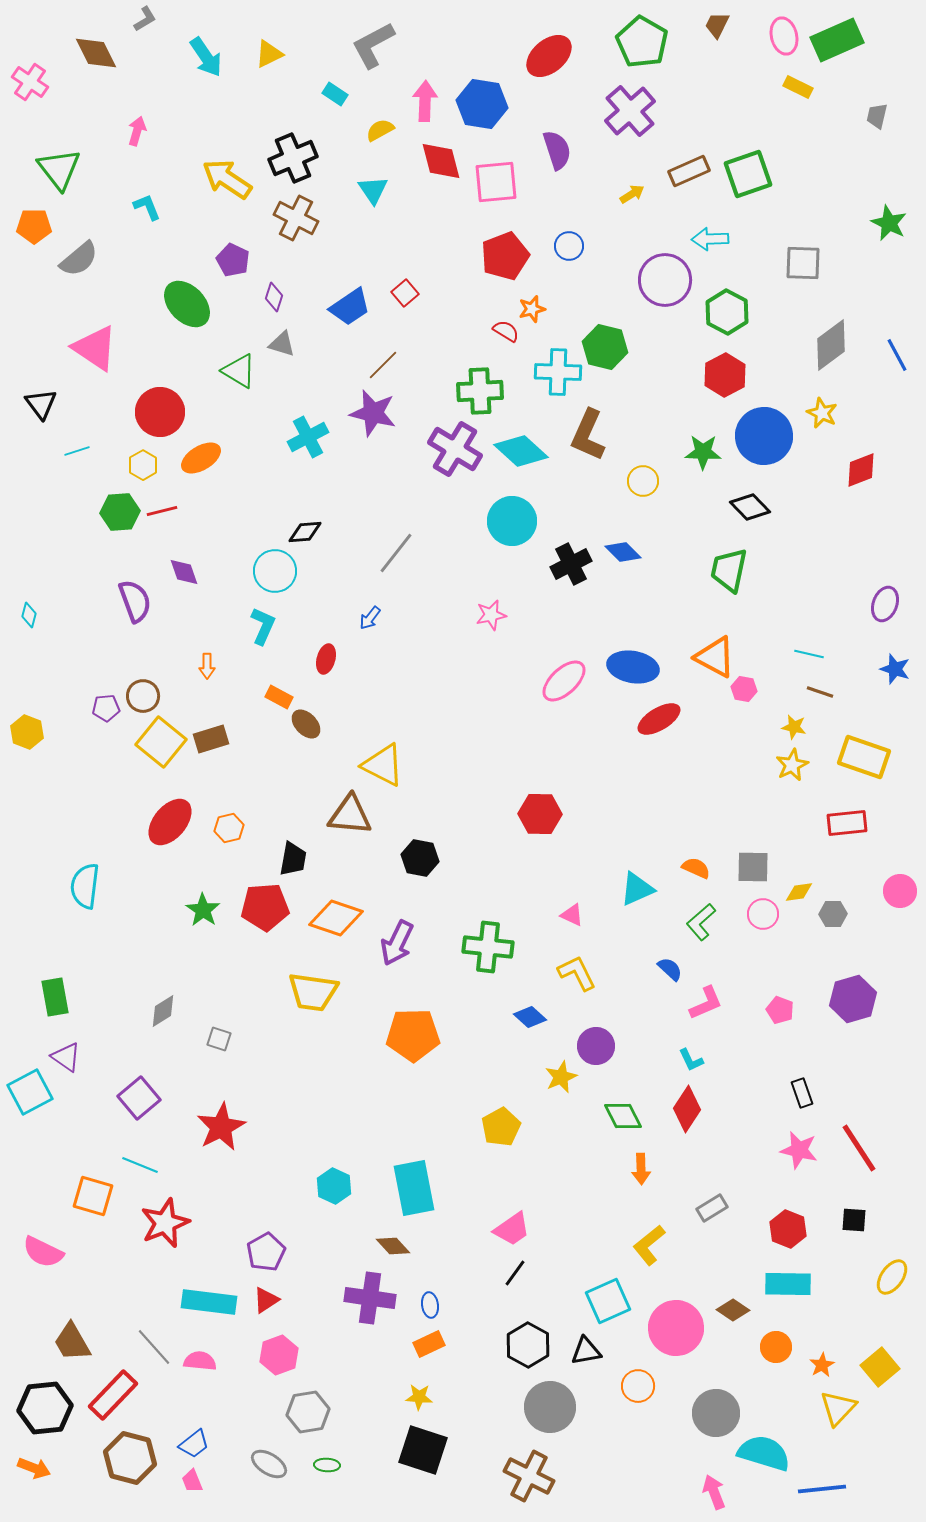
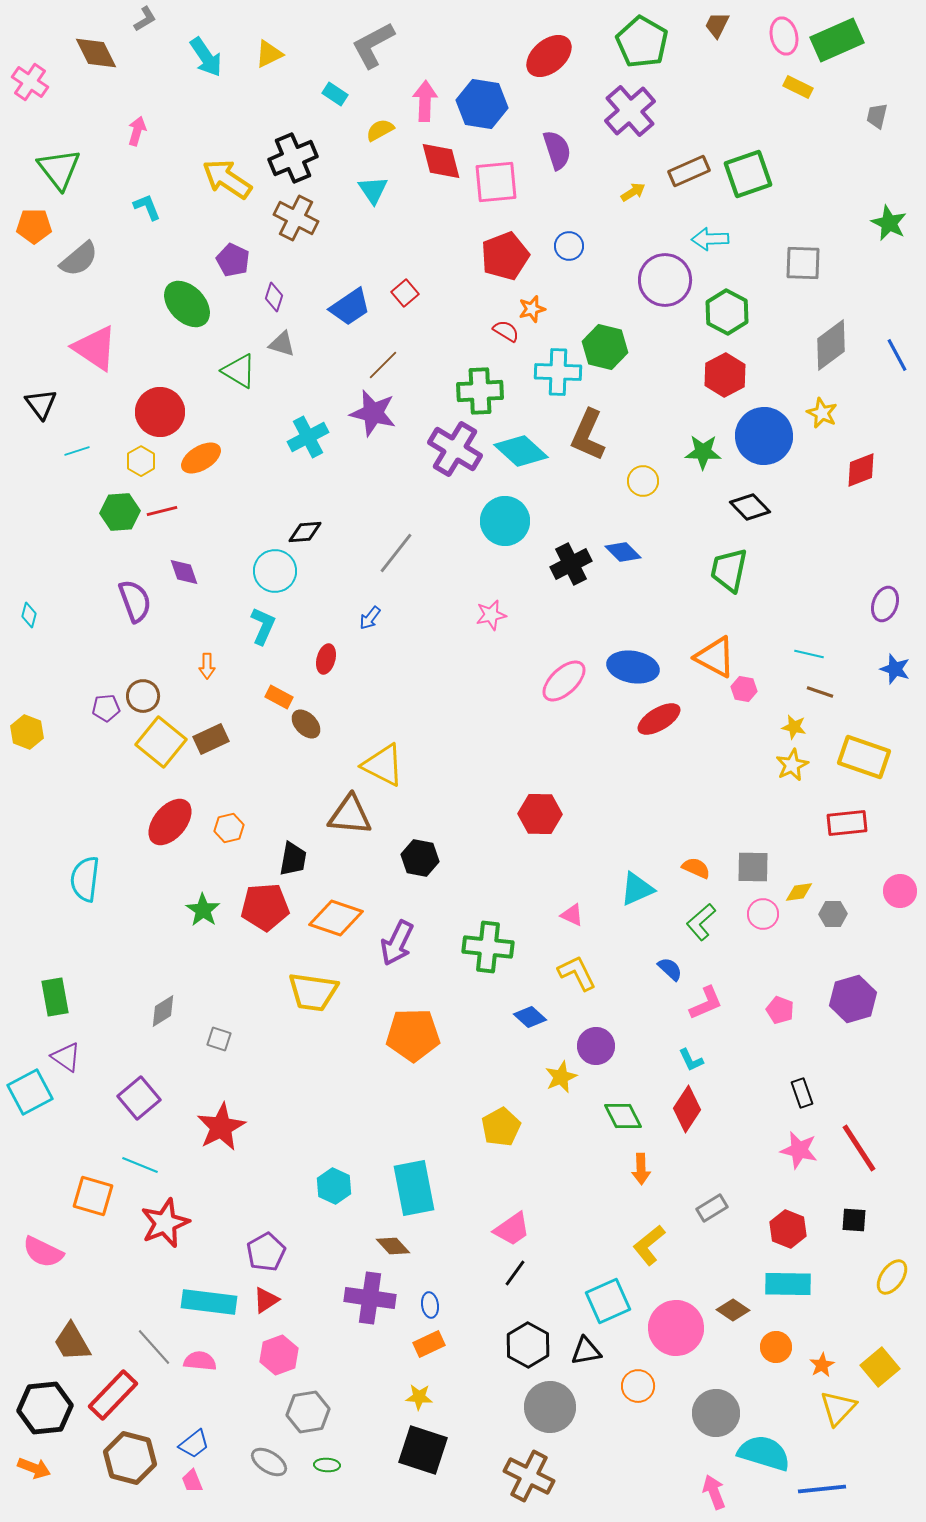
yellow arrow at (632, 194): moved 1 px right, 2 px up
yellow hexagon at (143, 465): moved 2 px left, 4 px up
cyan circle at (512, 521): moved 7 px left
brown rectangle at (211, 739): rotated 8 degrees counterclockwise
cyan semicircle at (85, 886): moved 7 px up
gray ellipse at (269, 1464): moved 2 px up
